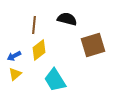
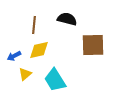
brown square: rotated 15 degrees clockwise
yellow diamond: rotated 25 degrees clockwise
yellow triangle: moved 10 px right
